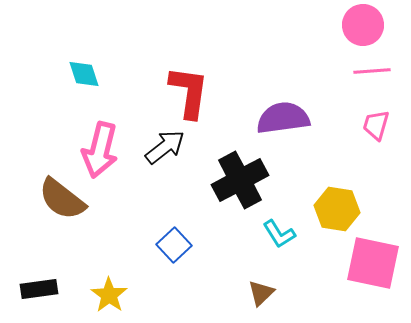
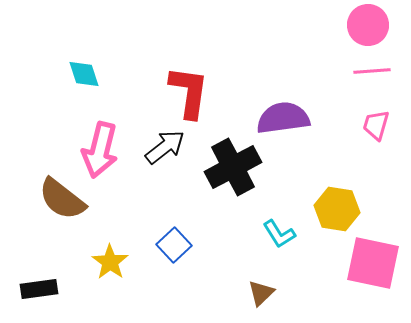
pink circle: moved 5 px right
black cross: moved 7 px left, 13 px up
yellow star: moved 1 px right, 33 px up
